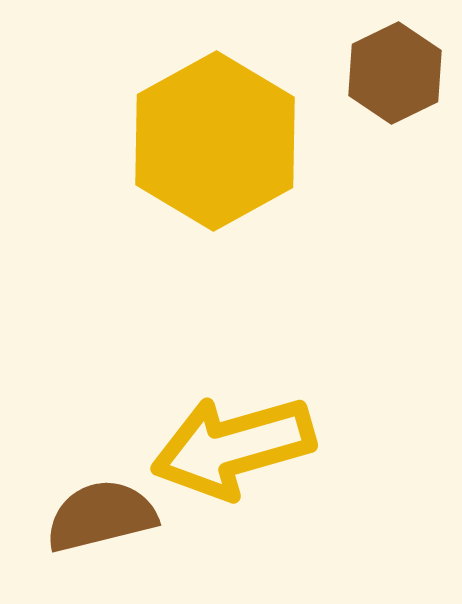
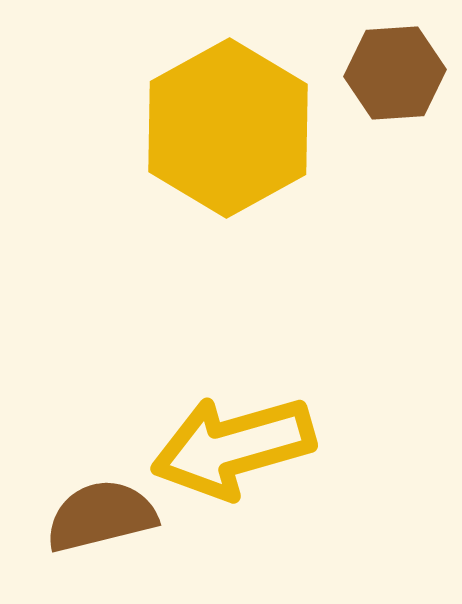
brown hexagon: rotated 22 degrees clockwise
yellow hexagon: moved 13 px right, 13 px up
